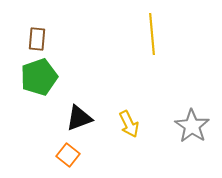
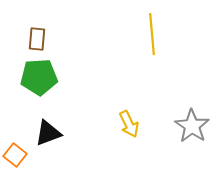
green pentagon: rotated 15 degrees clockwise
black triangle: moved 31 px left, 15 px down
orange square: moved 53 px left
